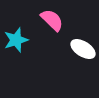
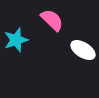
white ellipse: moved 1 px down
